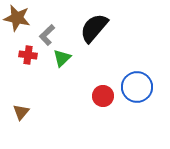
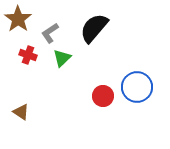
brown star: moved 1 px right, 1 px down; rotated 24 degrees clockwise
gray L-shape: moved 3 px right, 2 px up; rotated 10 degrees clockwise
red cross: rotated 12 degrees clockwise
brown triangle: rotated 36 degrees counterclockwise
